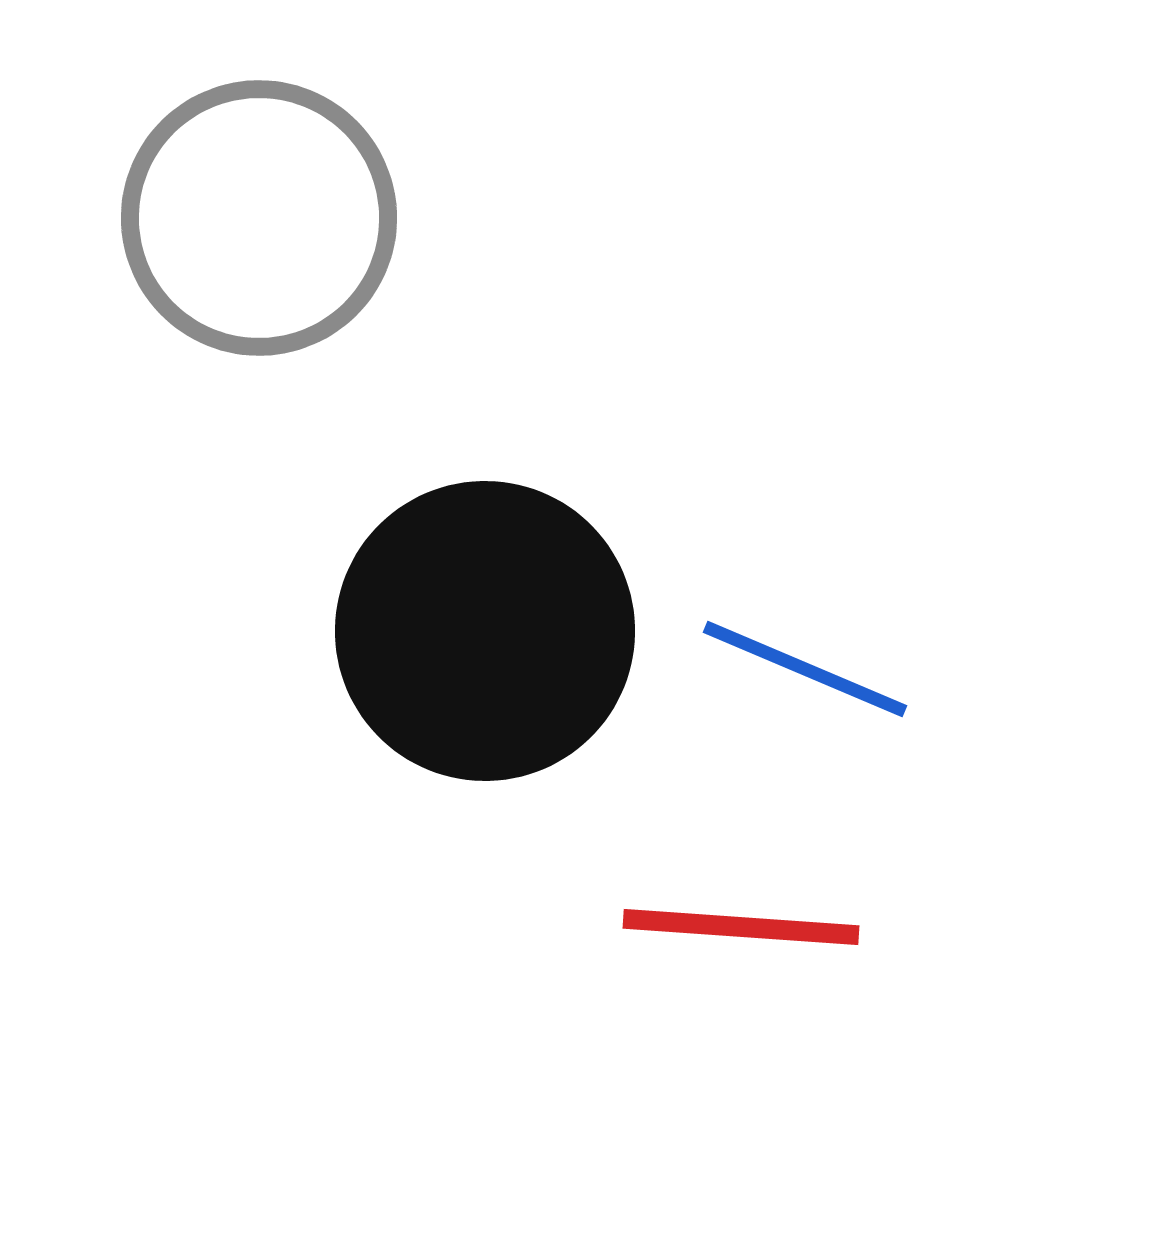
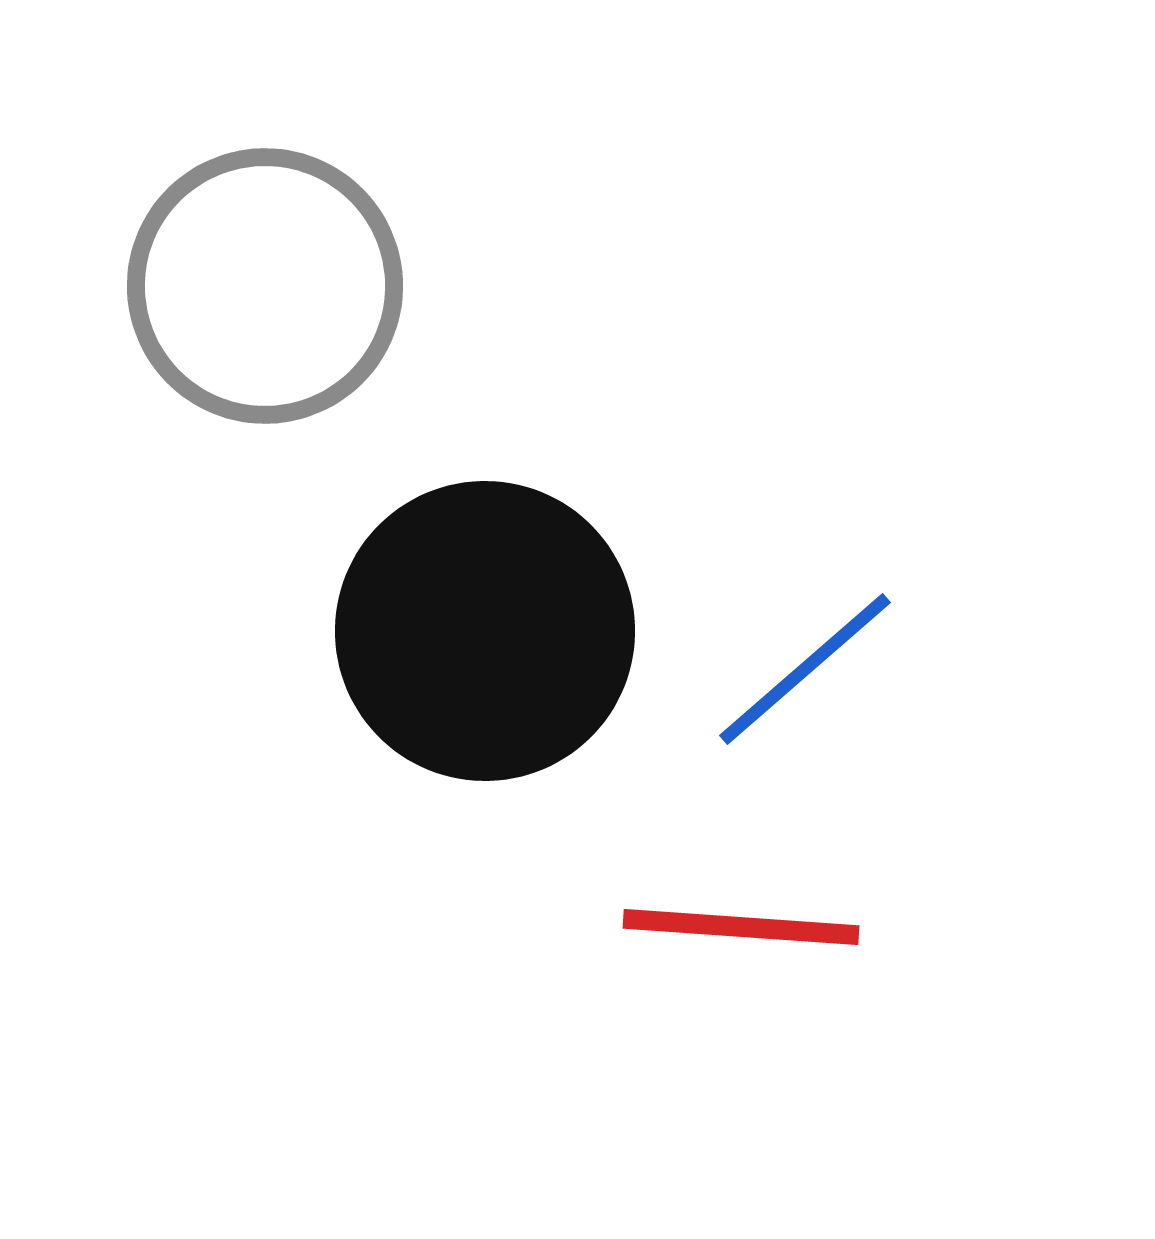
gray circle: moved 6 px right, 68 px down
blue line: rotated 64 degrees counterclockwise
